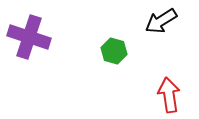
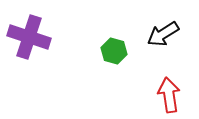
black arrow: moved 2 px right, 13 px down
